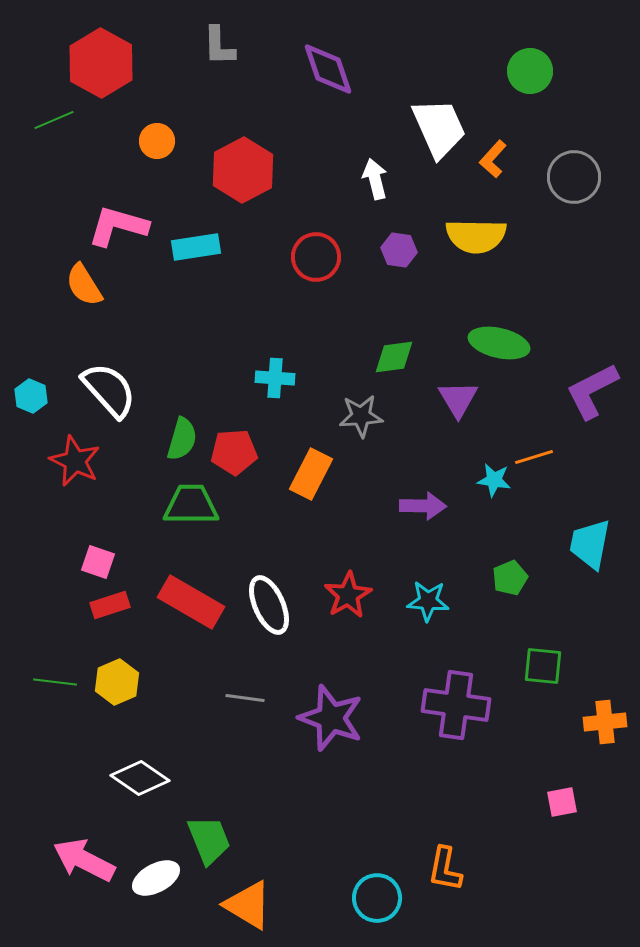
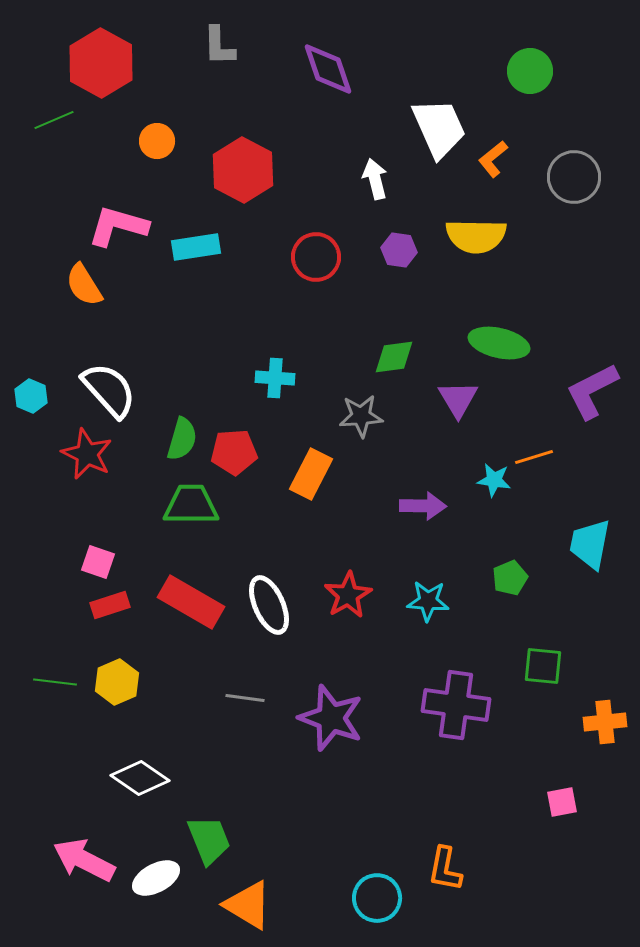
orange L-shape at (493, 159): rotated 9 degrees clockwise
red hexagon at (243, 170): rotated 4 degrees counterclockwise
red star at (75, 461): moved 12 px right, 7 px up
